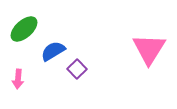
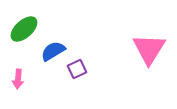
purple square: rotated 18 degrees clockwise
